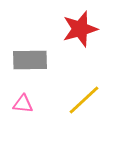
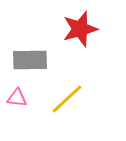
yellow line: moved 17 px left, 1 px up
pink triangle: moved 6 px left, 6 px up
